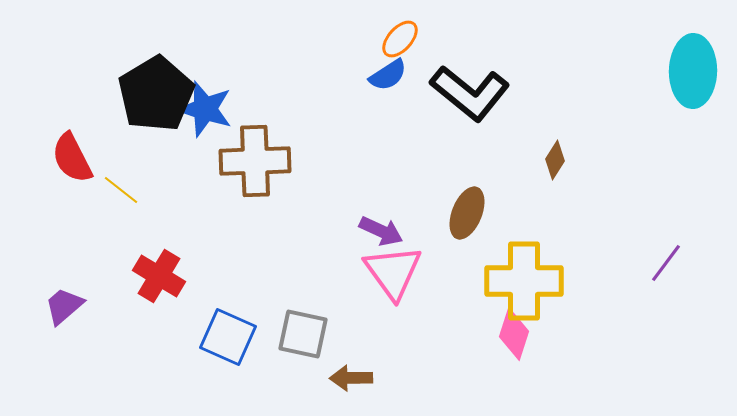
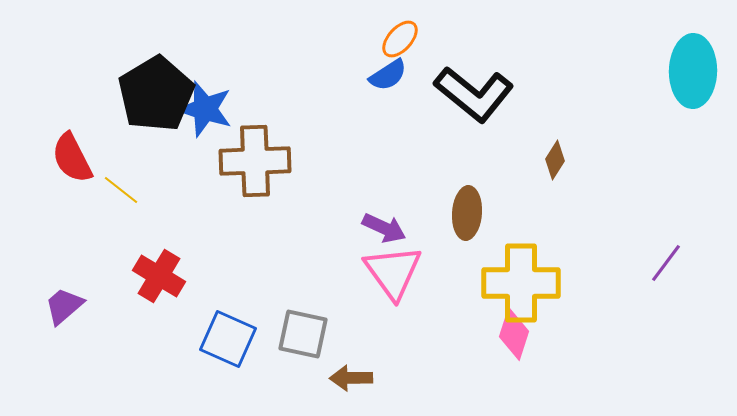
black L-shape: moved 4 px right, 1 px down
brown ellipse: rotated 18 degrees counterclockwise
purple arrow: moved 3 px right, 3 px up
yellow cross: moved 3 px left, 2 px down
blue square: moved 2 px down
